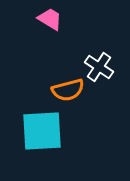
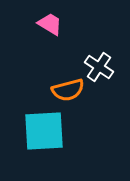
pink trapezoid: moved 5 px down
cyan square: moved 2 px right
